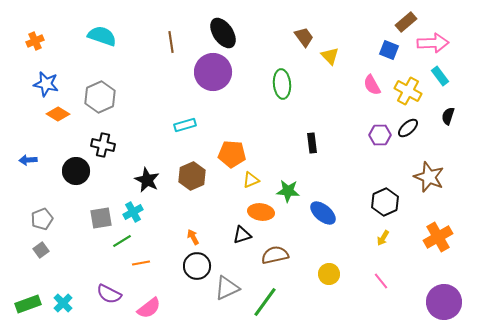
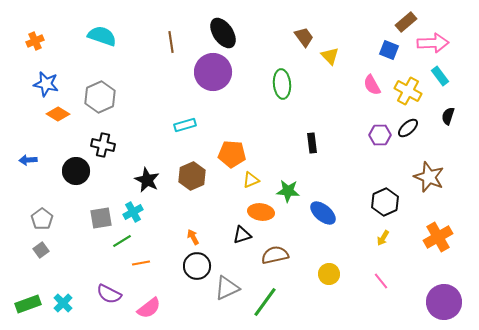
gray pentagon at (42, 219): rotated 15 degrees counterclockwise
